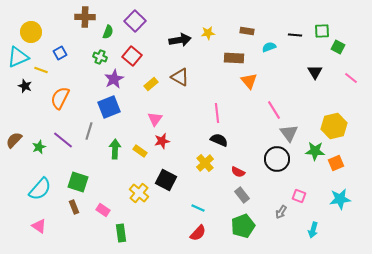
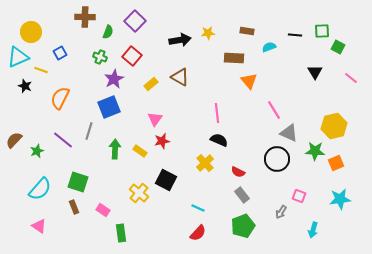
gray triangle at (289, 133): rotated 30 degrees counterclockwise
green star at (39, 147): moved 2 px left, 4 px down
